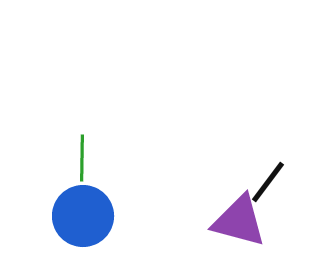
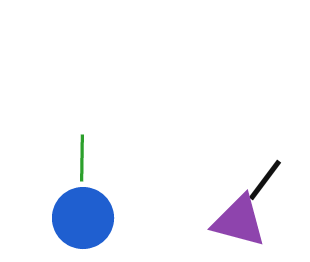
black line: moved 3 px left, 2 px up
blue circle: moved 2 px down
